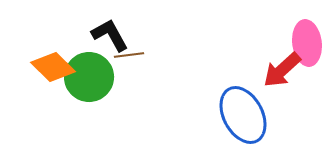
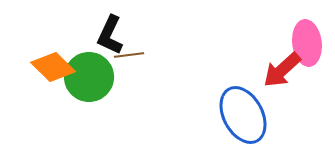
black L-shape: rotated 126 degrees counterclockwise
